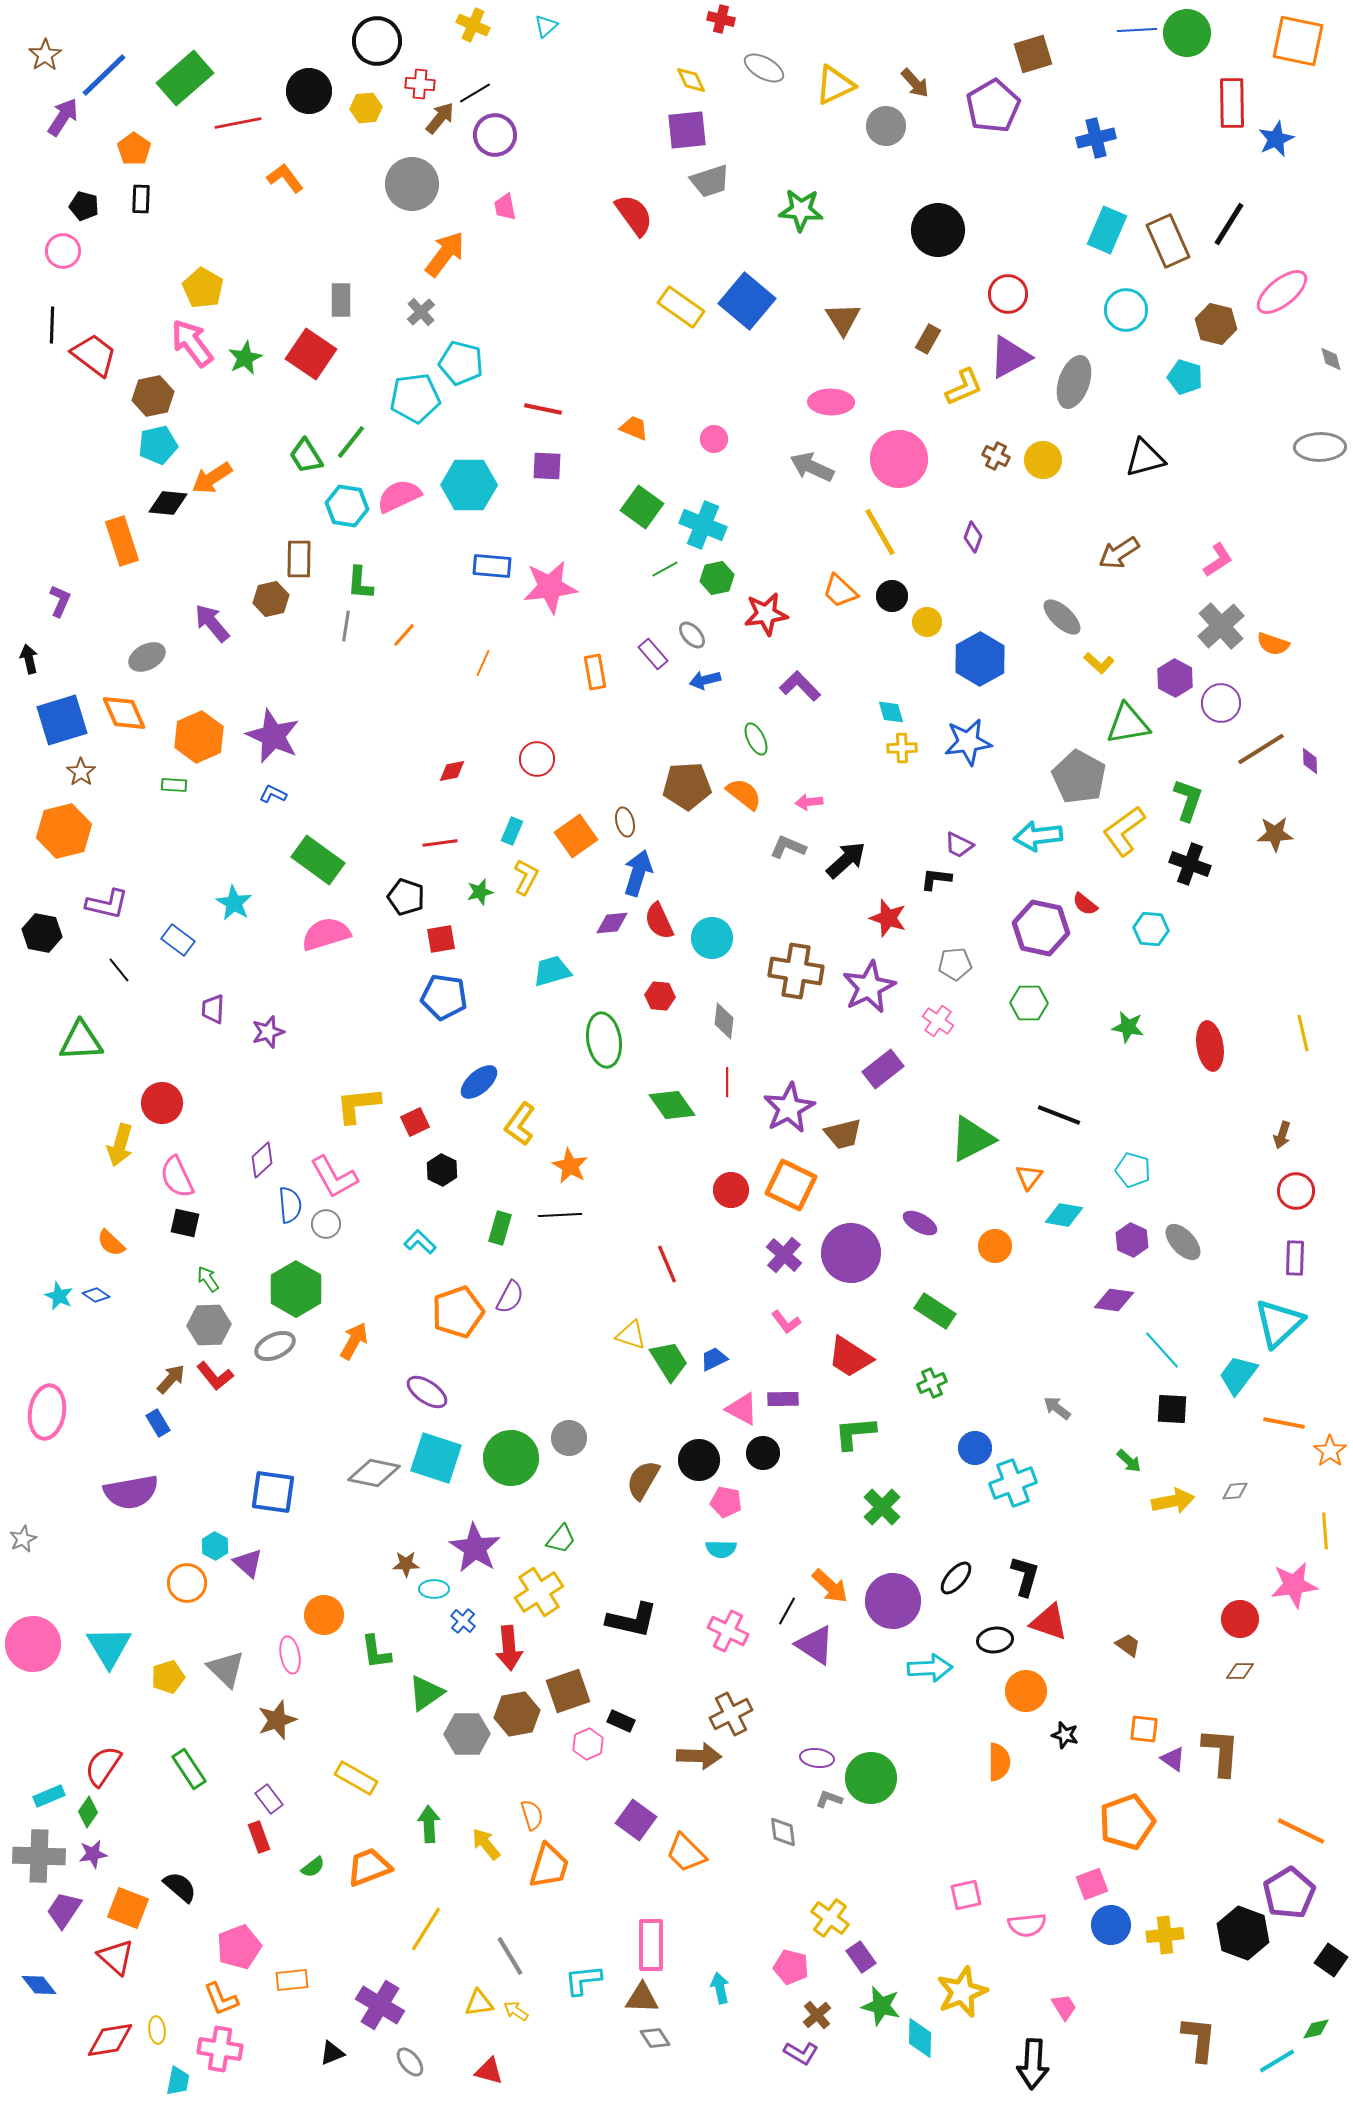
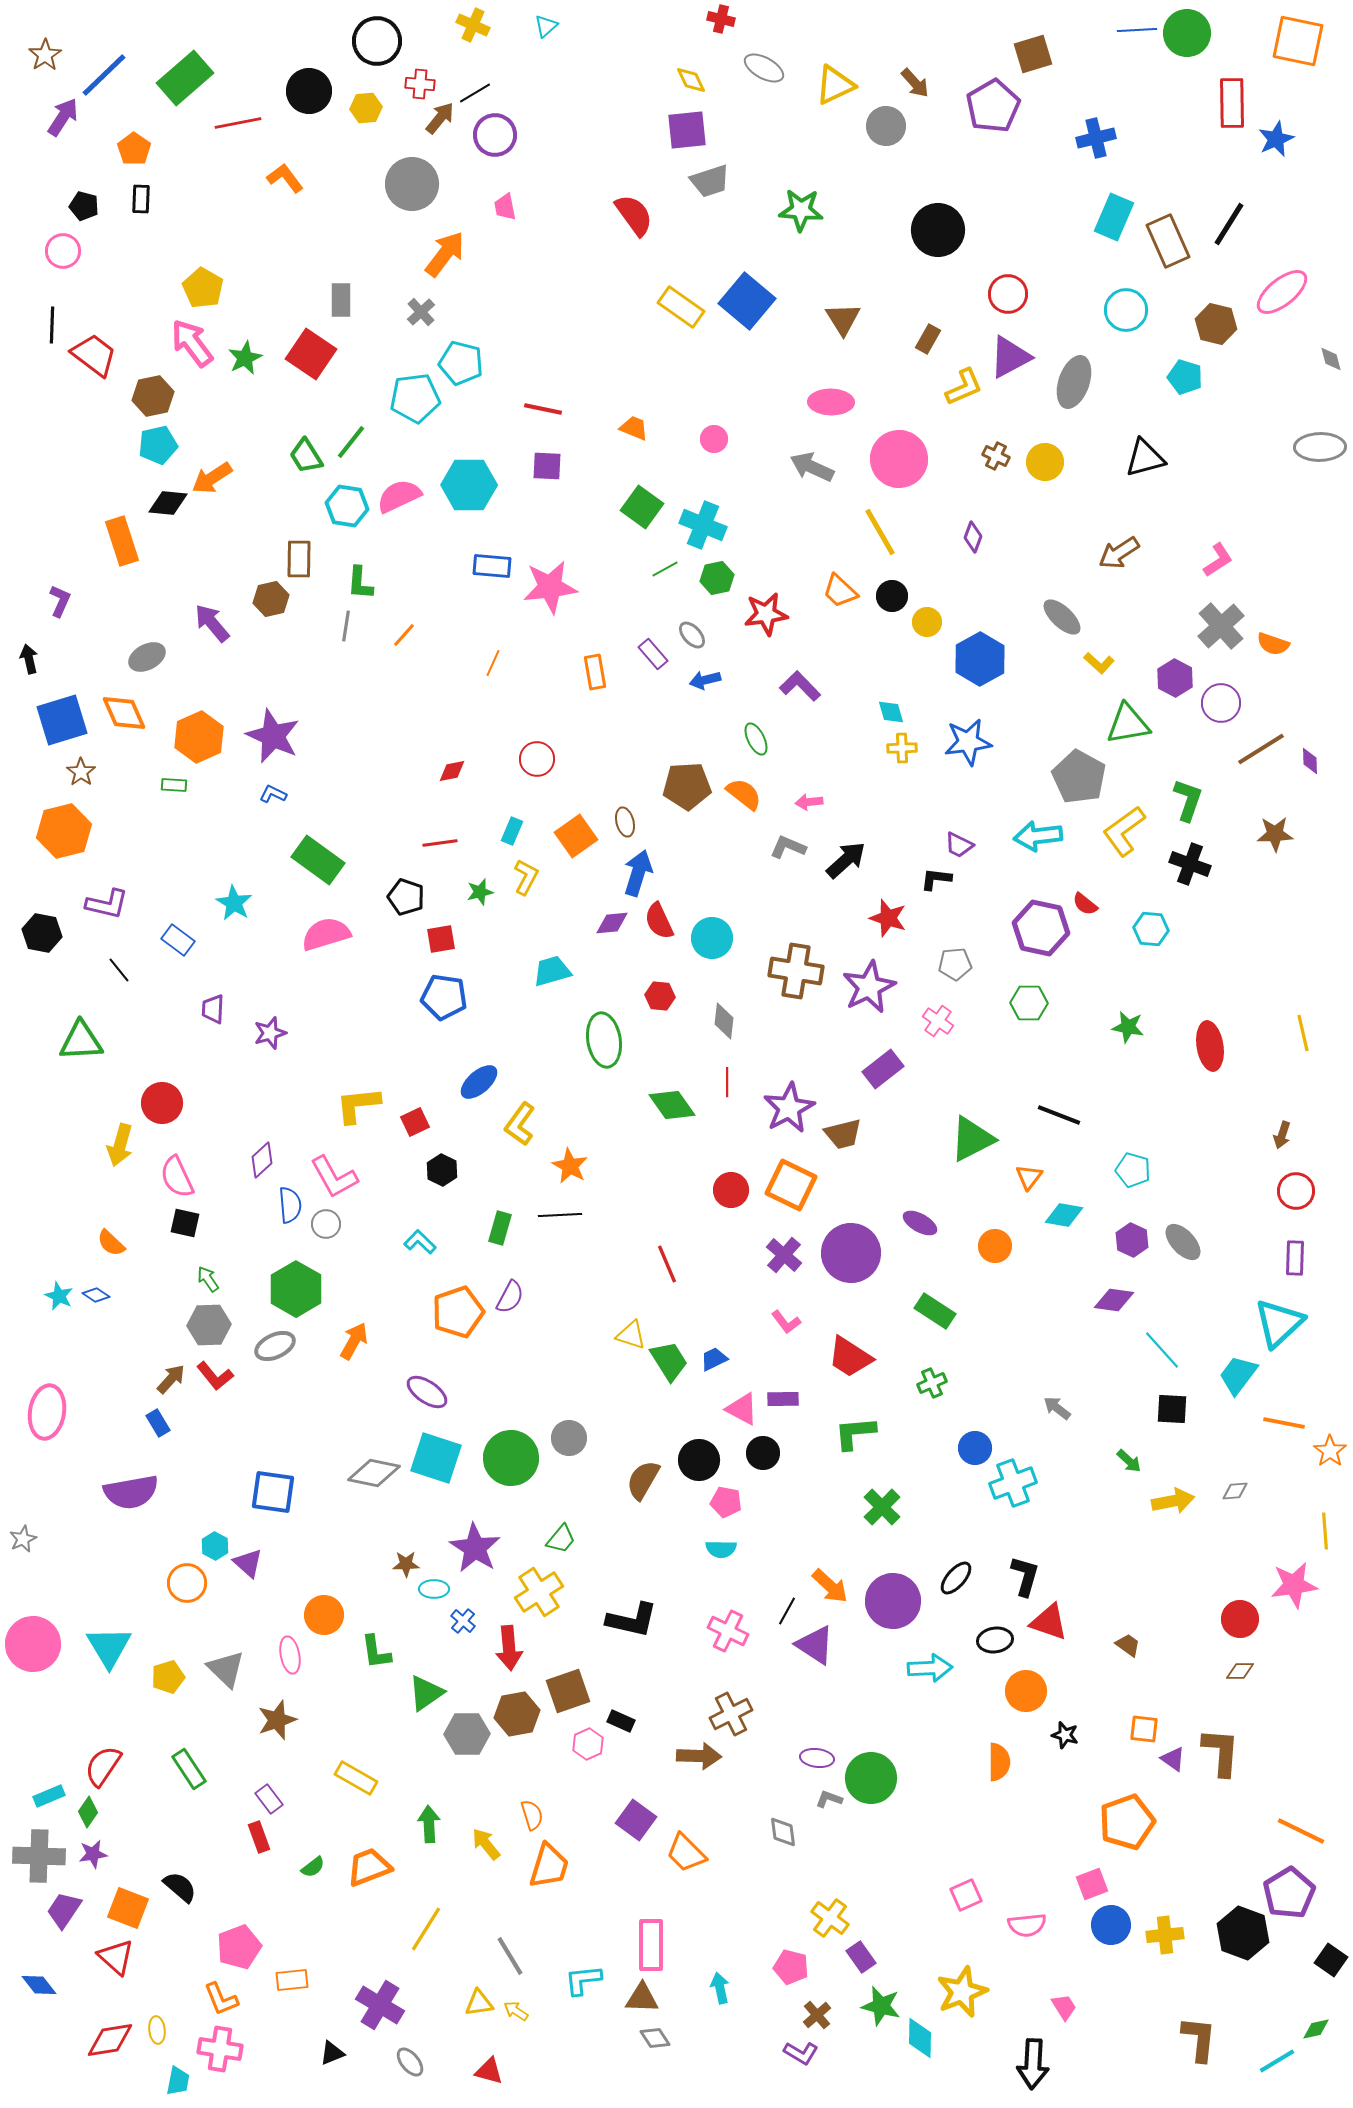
cyan rectangle at (1107, 230): moved 7 px right, 13 px up
yellow circle at (1043, 460): moved 2 px right, 2 px down
orange line at (483, 663): moved 10 px right
purple star at (268, 1032): moved 2 px right, 1 px down
pink square at (966, 1895): rotated 12 degrees counterclockwise
